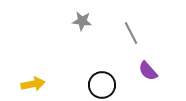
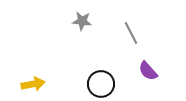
black circle: moved 1 px left, 1 px up
